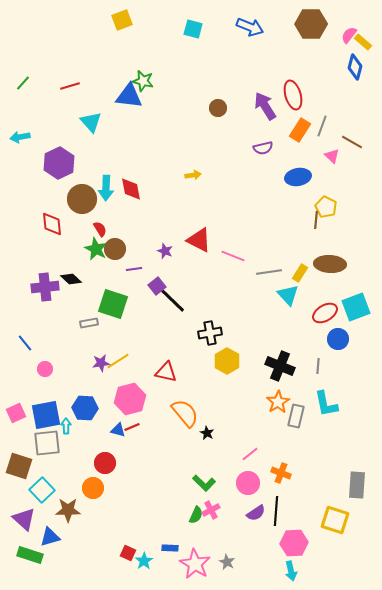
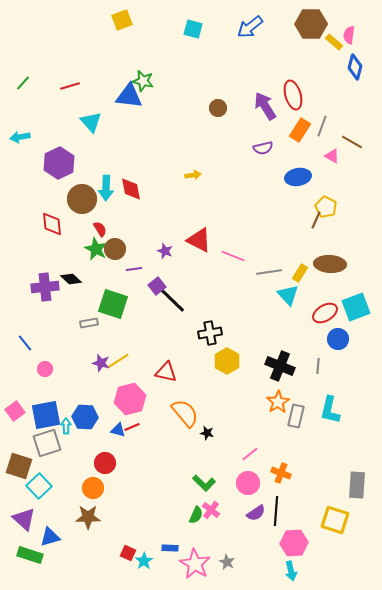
blue arrow at (250, 27): rotated 120 degrees clockwise
pink semicircle at (349, 35): rotated 30 degrees counterclockwise
yellow rectangle at (363, 42): moved 29 px left
pink triangle at (332, 156): rotated 14 degrees counterclockwise
brown line at (316, 220): rotated 18 degrees clockwise
purple star at (101, 363): rotated 24 degrees clockwise
cyan L-shape at (326, 404): moved 4 px right, 6 px down; rotated 24 degrees clockwise
blue hexagon at (85, 408): moved 9 px down
pink square at (16, 413): moved 1 px left, 2 px up; rotated 12 degrees counterclockwise
black star at (207, 433): rotated 16 degrees counterclockwise
gray square at (47, 443): rotated 12 degrees counterclockwise
cyan square at (42, 490): moved 3 px left, 4 px up
brown star at (68, 510): moved 20 px right, 7 px down
pink cross at (211, 510): rotated 24 degrees counterclockwise
